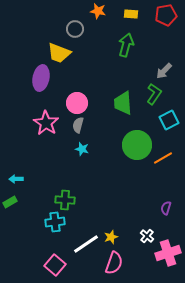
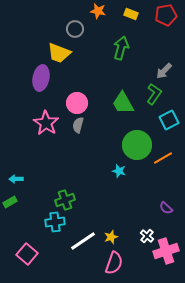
yellow rectangle: rotated 16 degrees clockwise
green arrow: moved 5 px left, 3 px down
green trapezoid: rotated 25 degrees counterclockwise
cyan star: moved 37 px right, 22 px down
green cross: rotated 24 degrees counterclockwise
purple semicircle: rotated 64 degrees counterclockwise
white line: moved 3 px left, 3 px up
pink cross: moved 2 px left, 2 px up
pink square: moved 28 px left, 11 px up
